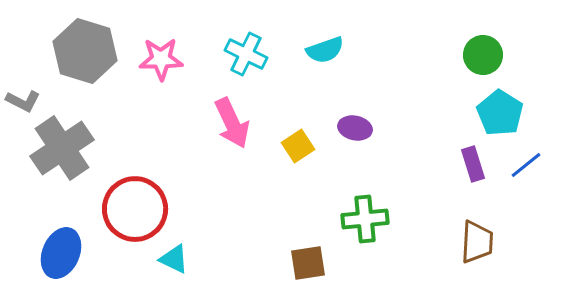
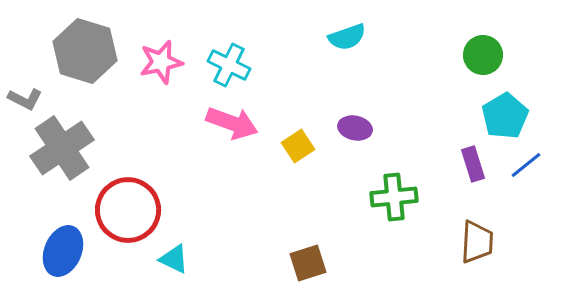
cyan semicircle: moved 22 px right, 13 px up
cyan cross: moved 17 px left, 11 px down
pink star: moved 3 px down; rotated 12 degrees counterclockwise
gray L-shape: moved 2 px right, 2 px up
cyan pentagon: moved 5 px right, 3 px down; rotated 9 degrees clockwise
pink arrow: rotated 45 degrees counterclockwise
red circle: moved 7 px left, 1 px down
green cross: moved 29 px right, 22 px up
blue ellipse: moved 2 px right, 2 px up
brown square: rotated 9 degrees counterclockwise
